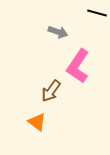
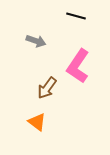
black line: moved 21 px left, 3 px down
gray arrow: moved 22 px left, 9 px down
brown arrow: moved 4 px left, 3 px up
